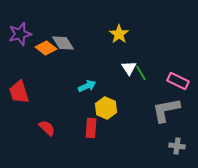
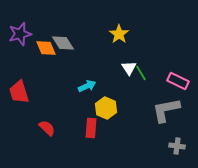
orange diamond: rotated 30 degrees clockwise
